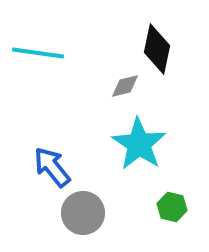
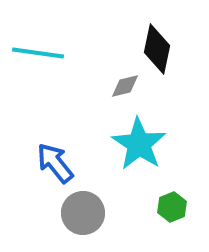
blue arrow: moved 3 px right, 4 px up
green hexagon: rotated 24 degrees clockwise
